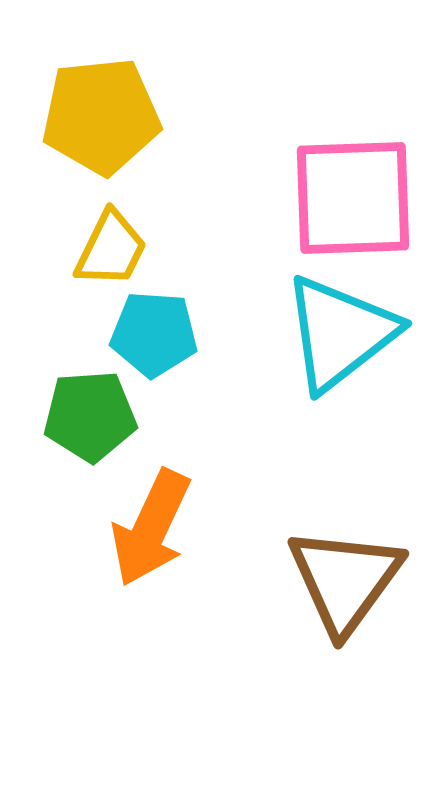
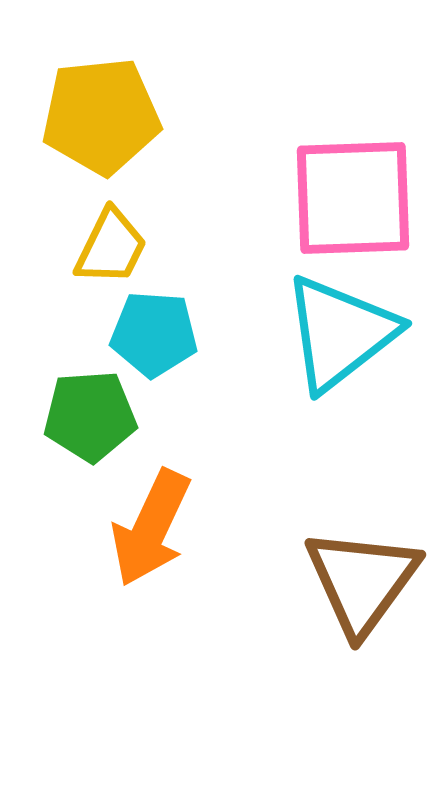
yellow trapezoid: moved 2 px up
brown triangle: moved 17 px right, 1 px down
